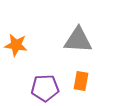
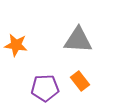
orange rectangle: moved 1 px left; rotated 48 degrees counterclockwise
